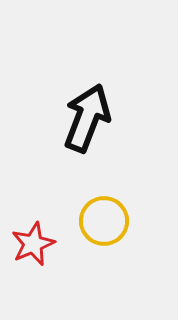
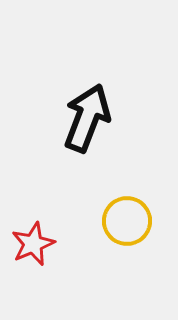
yellow circle: moved 23 px right
